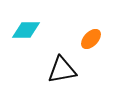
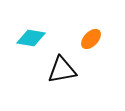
cyan diamond: moved 5 px right, 8 px down; rotated 8 degrees clockwise
